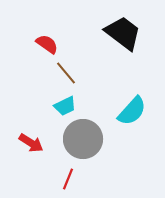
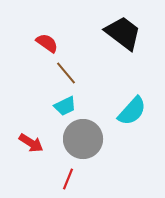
red semicircle: moved 1 px up
